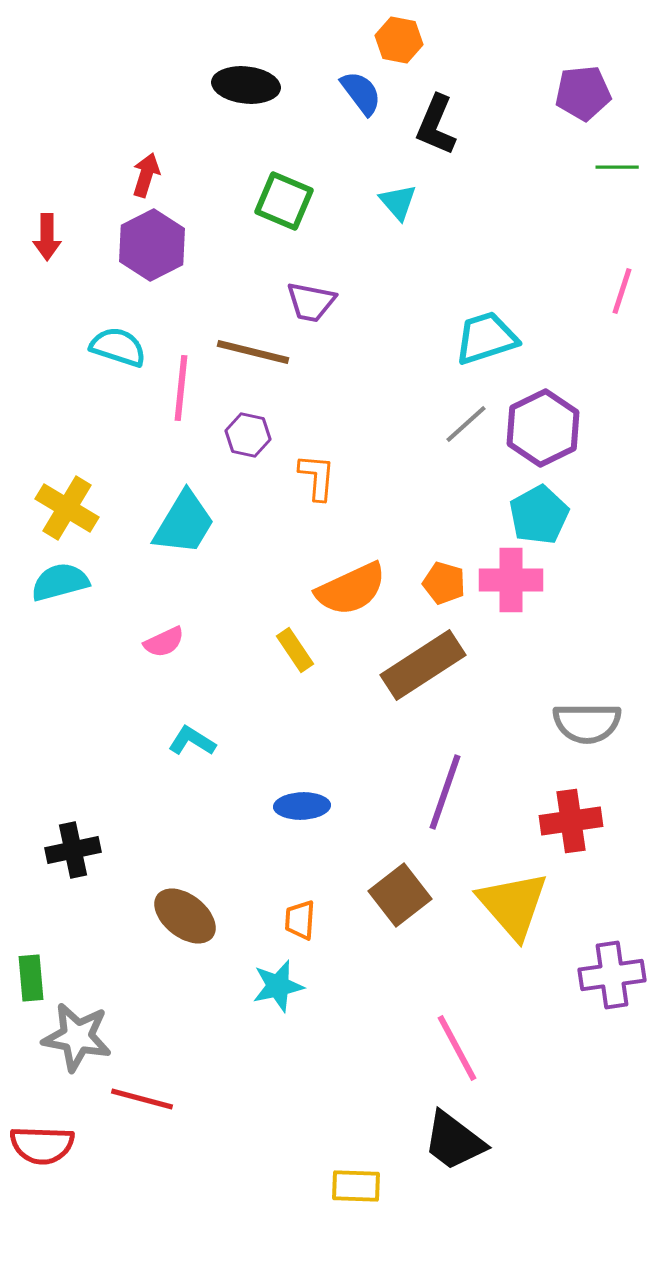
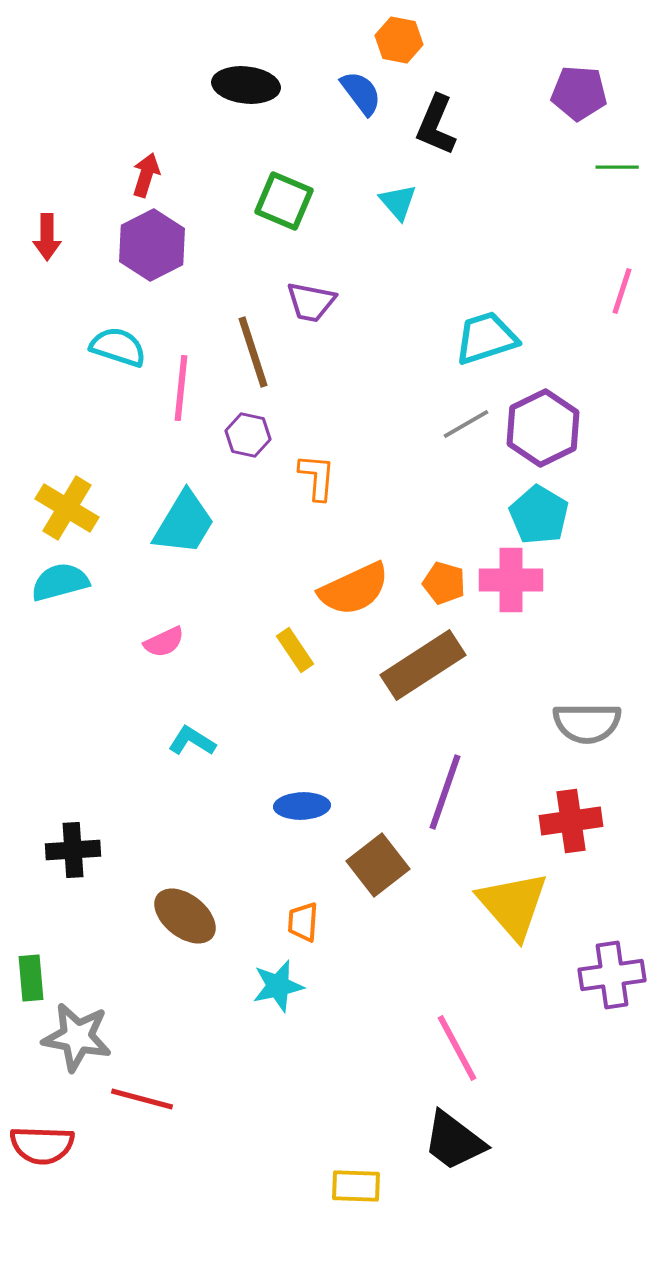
purple pentagon at (583, 93): moved 4 px left; rotated 10 degrees clockwise
brown line at (253, 352): rotated 58 degrees clockwise
gray line at (466, 424): rotated 12 degrees clockwise
cyan pentagon at (539, 515): rotated 12 degrees counterclockwise
orange semicircle at (351, 589): moved 3 px right
black cross at (73, 850): rotated 8 degrees clockwise
brown square at (400, 895): moved 22 px left, 30 px up
orange trapezoid at (300, 920): moved 3 px right, 2 px down
